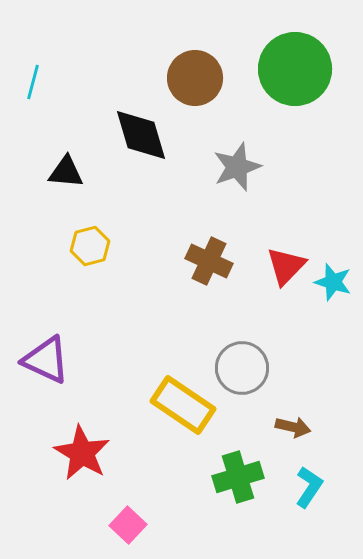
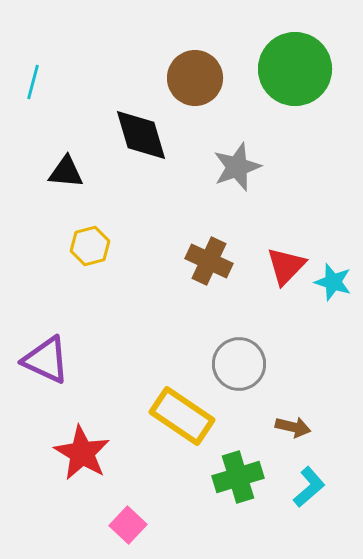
gray circle: moved 3 px left, 4 px up
yellow rectangle: moved 1 px left, 11 px down
cyan L-shape: rotated 15 degrees clockwise
